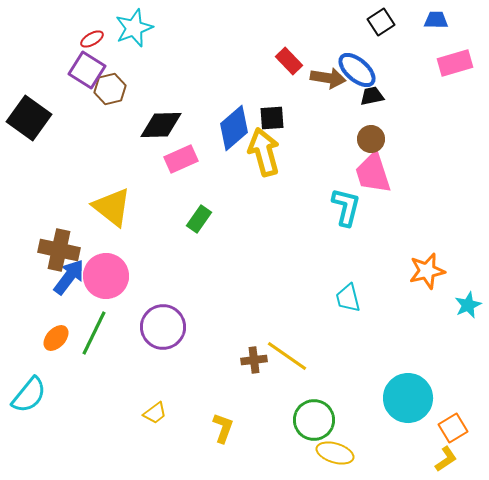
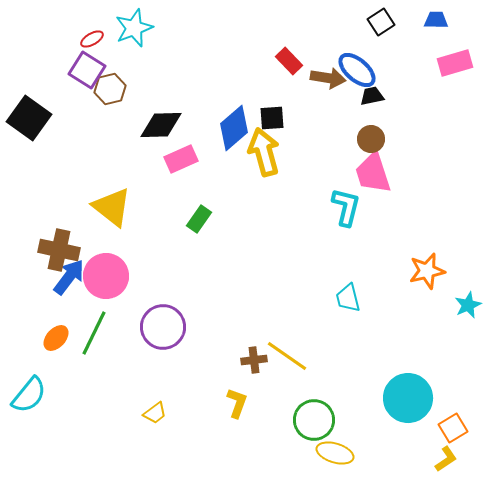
yellow L-shape at (223, 428): moved 14 px right, 25 px up
